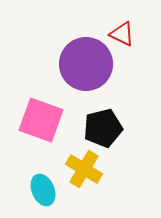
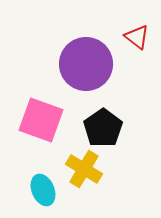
red triangle: moved 15 px right, 3 px down; rotated 12 degrees clockwise
black pentagon: rotated 21 degrees counterclockwise
